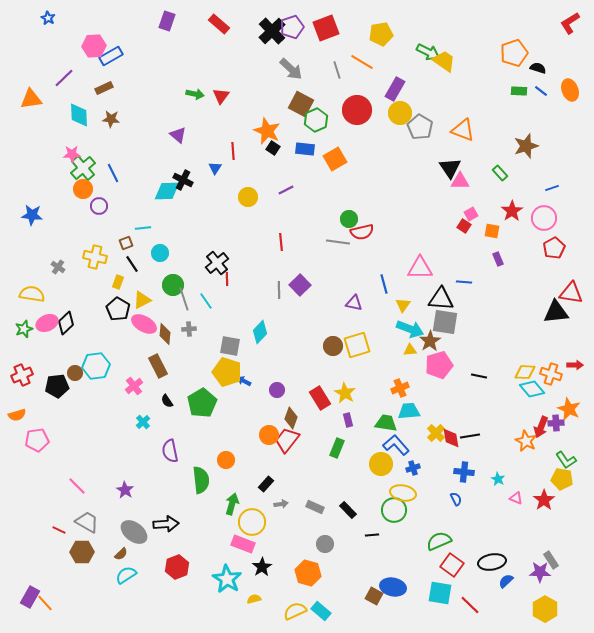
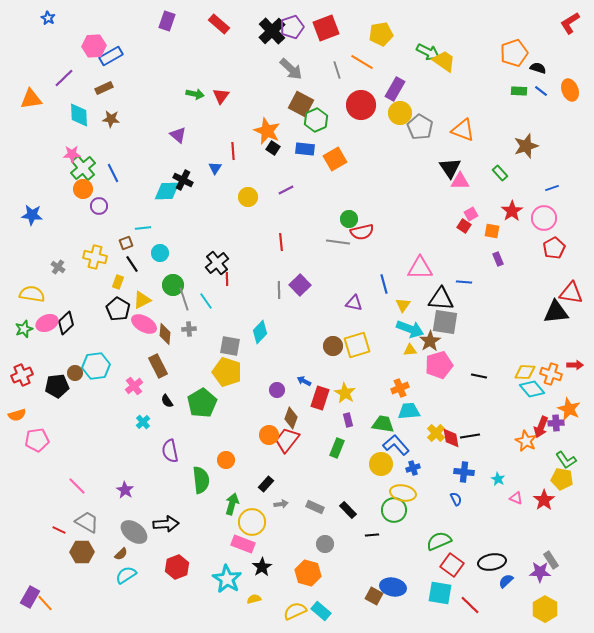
red circle at (357, 110): moved 4 px right, 5 px up
blue arrow at (244, 381): moved 60 px right
red rectangle at (320, 398): rotated 50 degrees clockwise
green trapezoid at (386, 423): moved 3 px left, 1 px down
